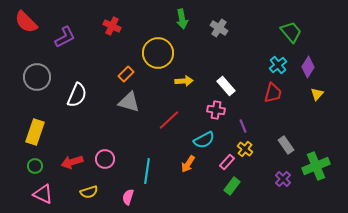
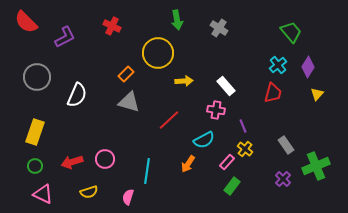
green arrow: moved 5 px left, 1 px down
